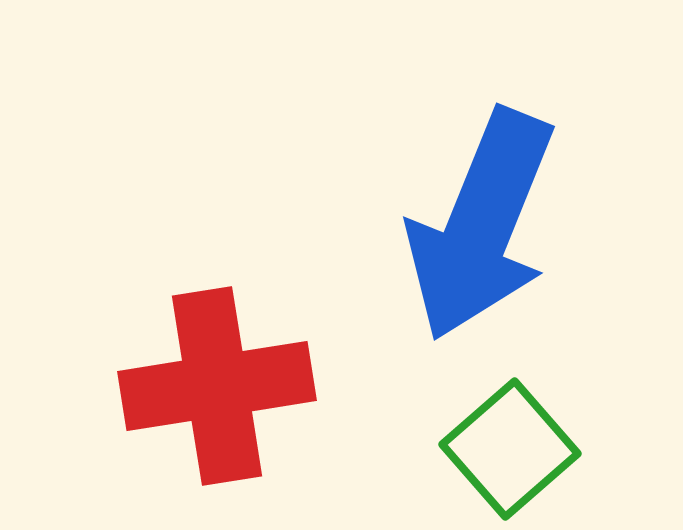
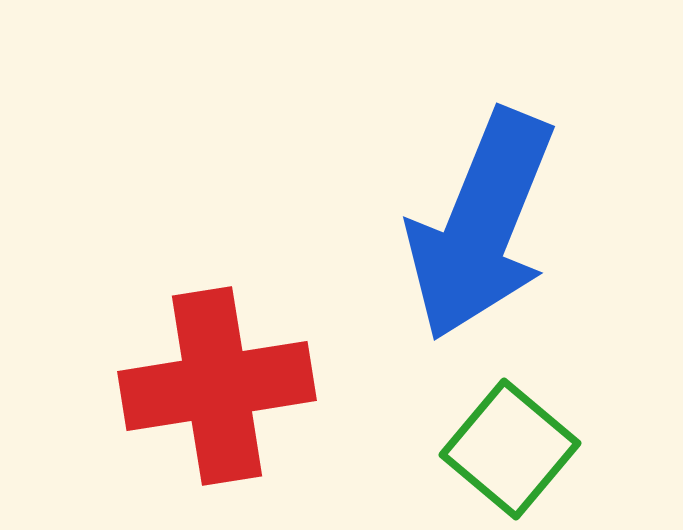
green square: rotated 9 degrees counterclockwise
